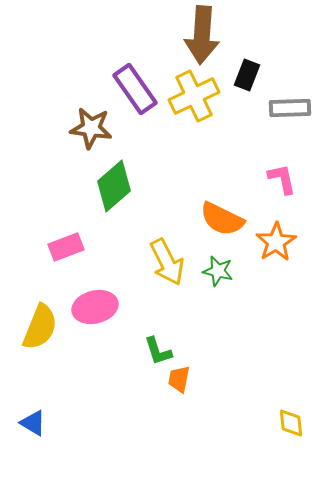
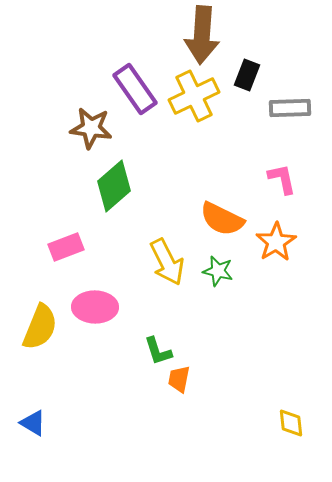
pink ellipse: rotated 15 degrees clockwise
